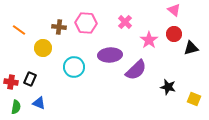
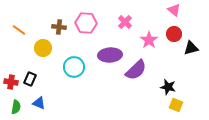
yellow square: moved 18 px left, 6 px down
